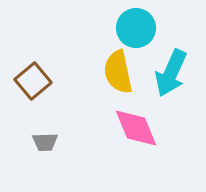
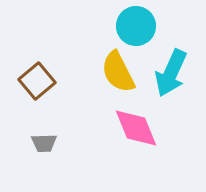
cyan circle: moved 2 px up
yellow semicircle: rotated 15 degrees counterclockwise
brown square: moved 4 px right
gray trapezoid: moved 1 px left, 1 px down
